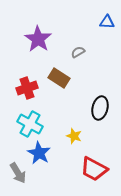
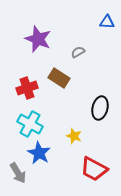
purple star: rotated 12 degrees counterclockwise
